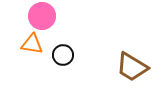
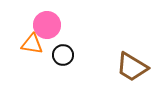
pink circle: moved 5 px right, 9 px down
